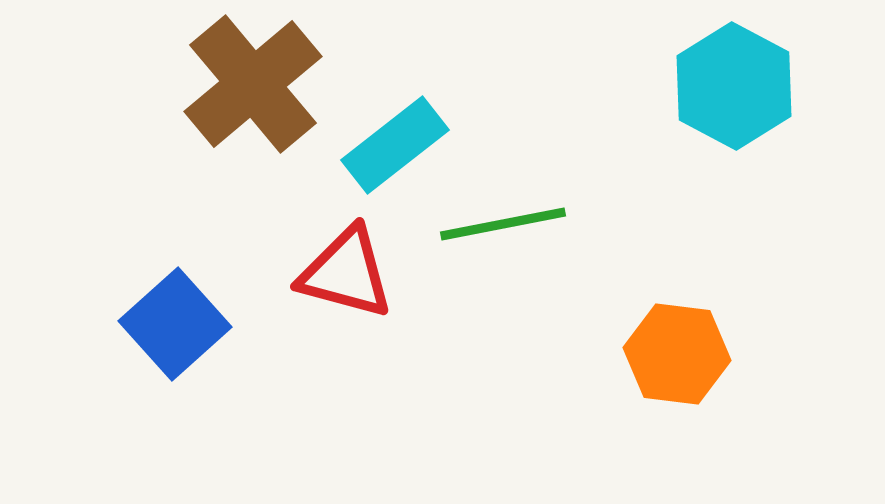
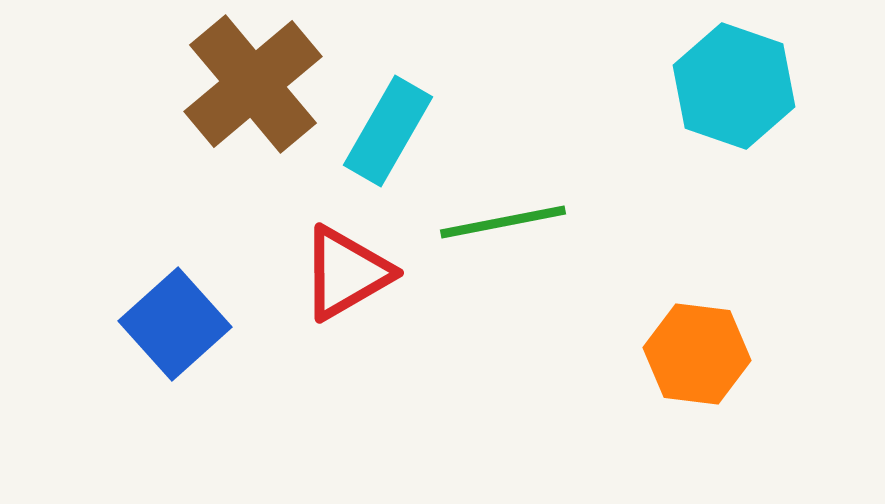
cyan hexagon: rotated 9 degrees counterclockwise
cyan rectangle: moved 7 px left, 14 px up; rotated 22 degrees counterclockwise
green line: moved 2 px up
red triangle: rotated 45 degrees counterclockwise
orange hexagon: moved 20 px right
